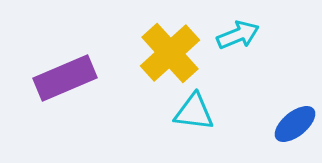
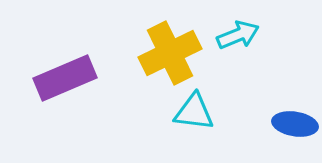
yellow cross: rotated 16 degrees clockwise
blue ellipse: rotated 48 degrees clockwise
